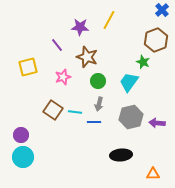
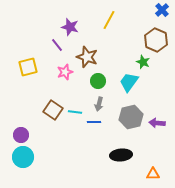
purple star: moved 10 px left; rotated 12 degrees clockwise
brown hexagon: rotated 15 degrees counterclockwise
pink star: moved 2 px right, 5 px up
